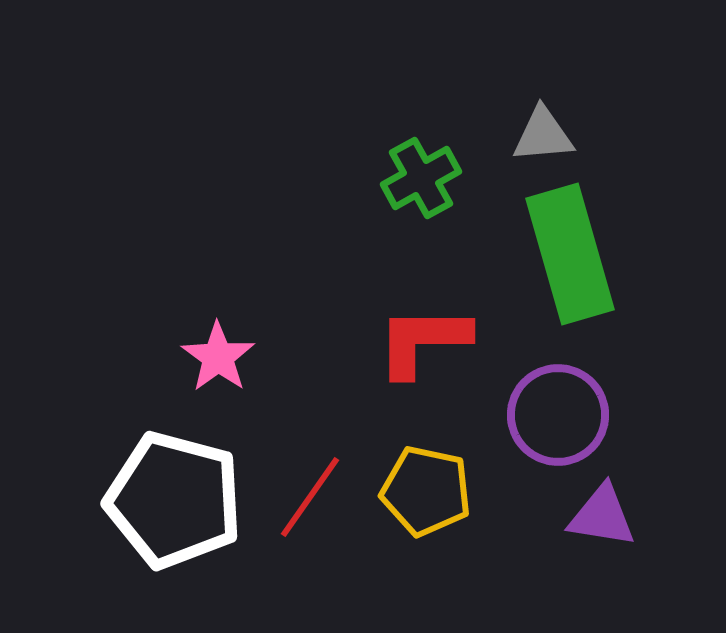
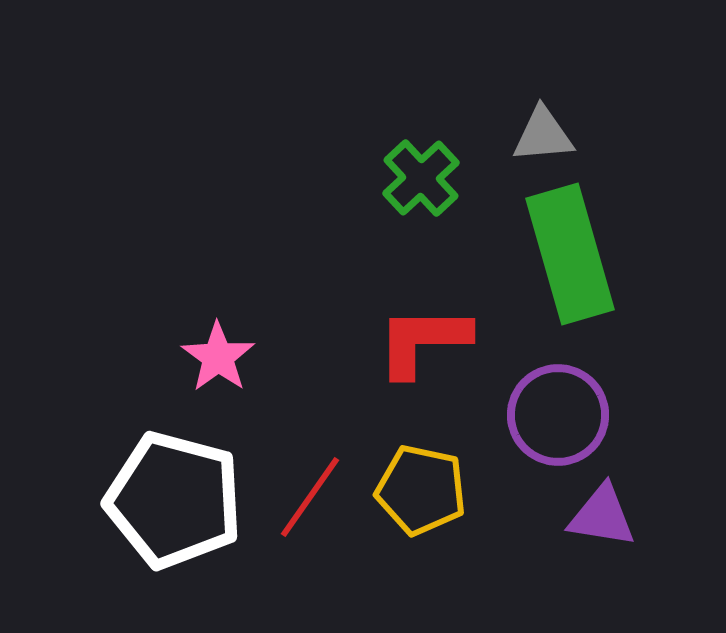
green cross: rotated 14 degrees counterclockwise
yellow pentagon: moved 5 px left, 1 px up
